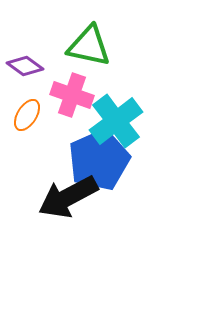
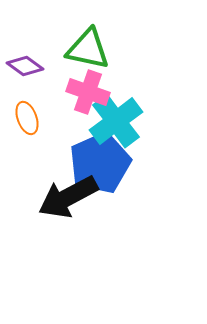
green triangle: moved 1 px left, 3 px down
pink cross: moved 16 px right, 3 px up
orange ellipse: moved 3 px down; rotated 52 degrees counterclockwise
blue pentagon: moved 1 px right, 3 px down
